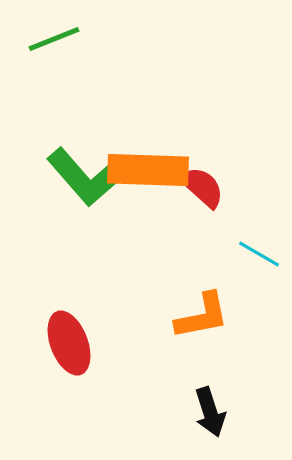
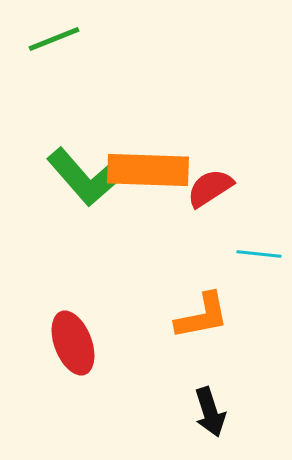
red semicircle: moved 8 px right, 1 px down; rotated 75 degrees counterclockwise
cyan line: rotated 24 degrees counterclockwise
red ellipse: moved 4 px right
